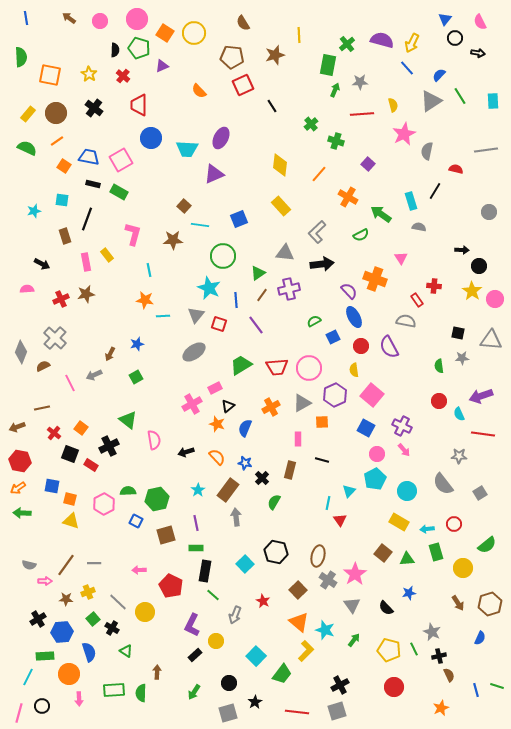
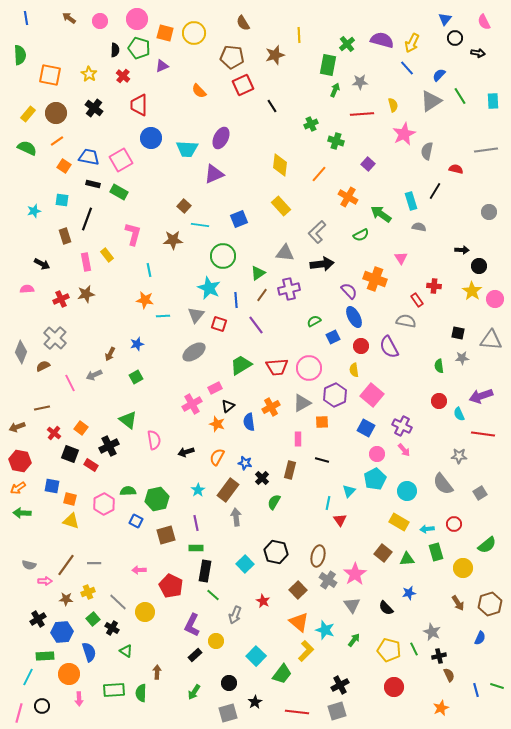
pink semicircle at (480, 22): moved 4 px right
orange square at (165, 33): rotated 18 degrees counterclockwise
green semicircle at (21, 57): moved 1 px left, 2 px up
green cross at (311, 124): rotated 16 degrees clockwise
blue semicircle at (245, 428): moved 4 px right, 6 px up; rotated 30 degrees counterclockwise
orange semicircle at (217, 457): rotated 108 degrees counterclockwise
